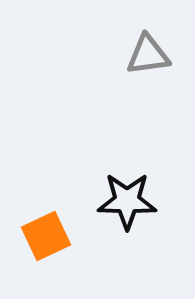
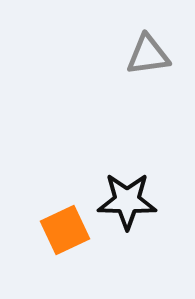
orange square: moved 19 px right, 6 px up
